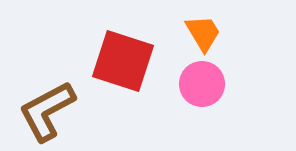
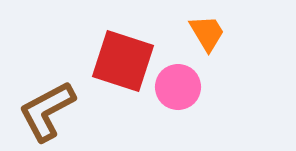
orange trapezoid: moved 4 px right
pink circle: moved 24 px left, 3 px down
